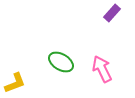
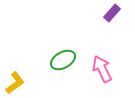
green ellipse: moved 2 px right, 2 px up; rotated 60 degrees counterclockwise
yellow L-shape: rotated 15 degrees counterclockwise
